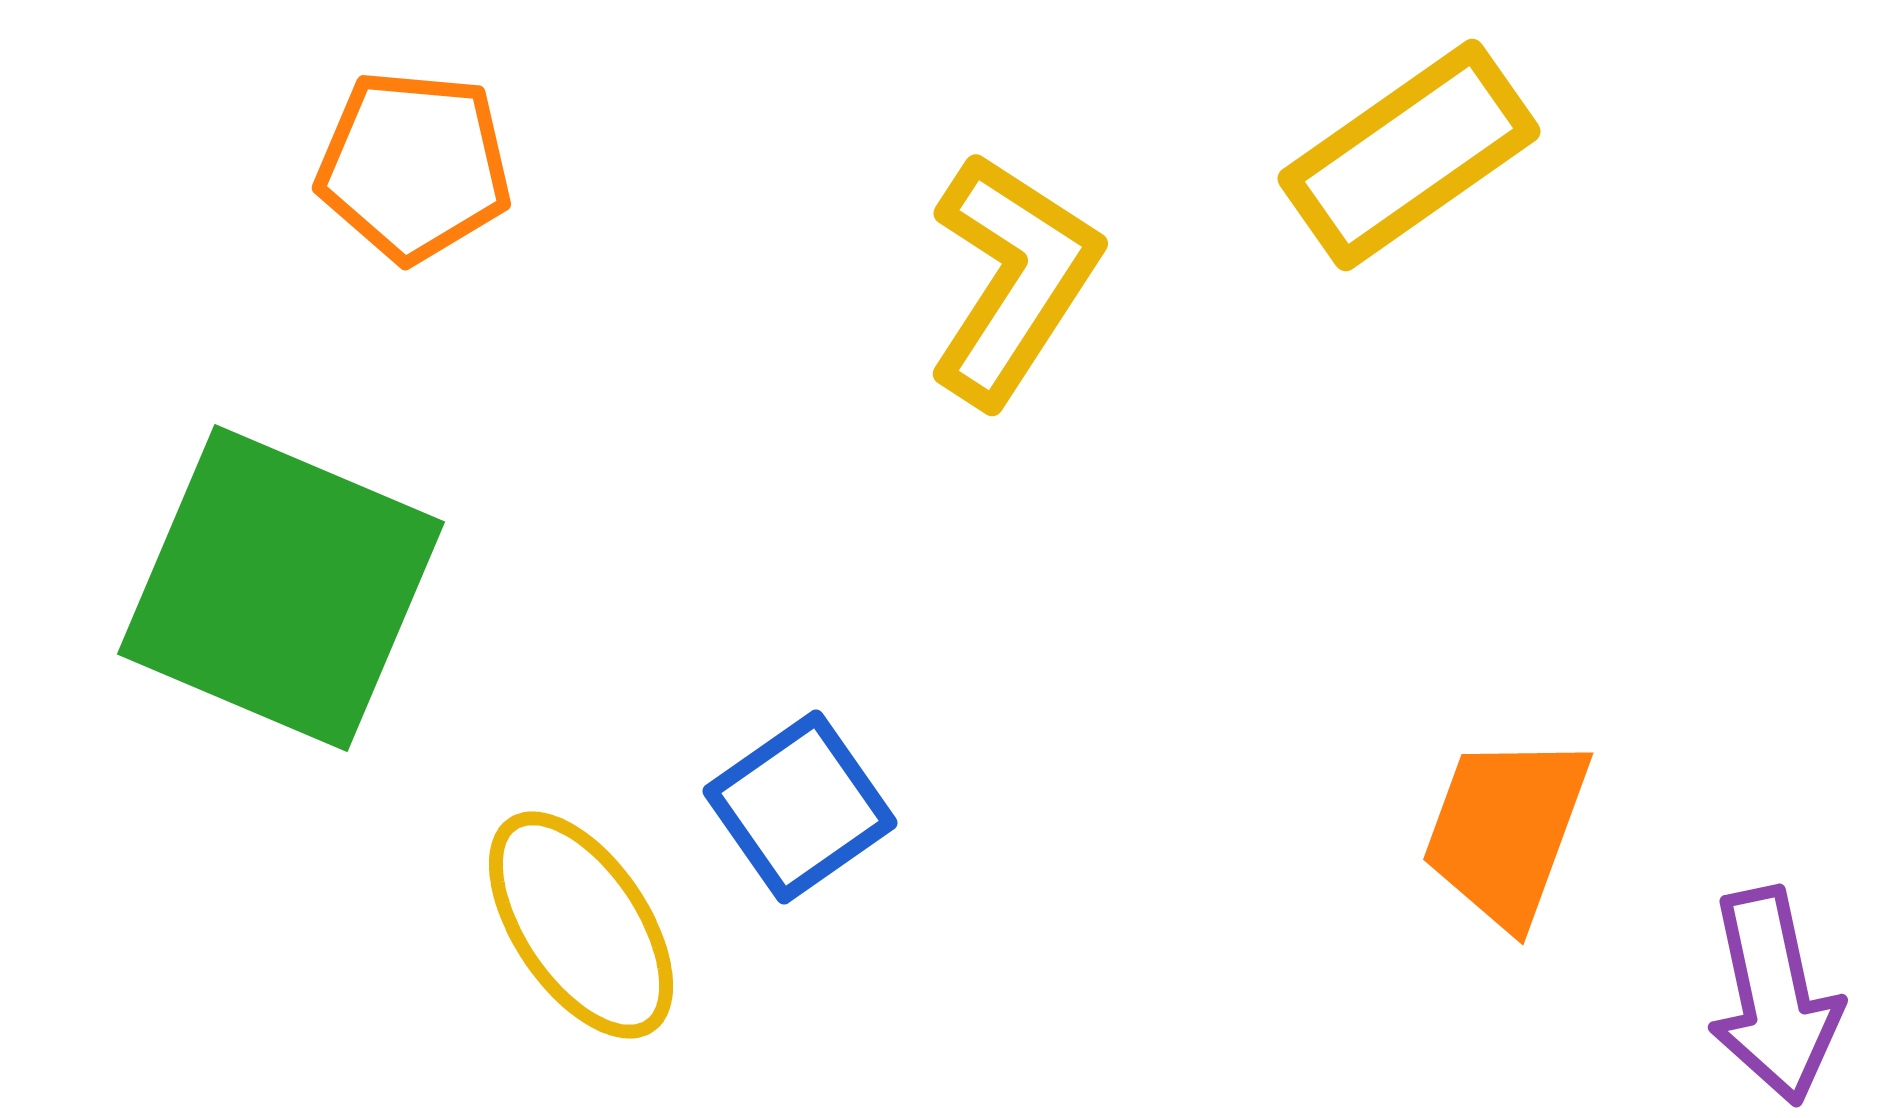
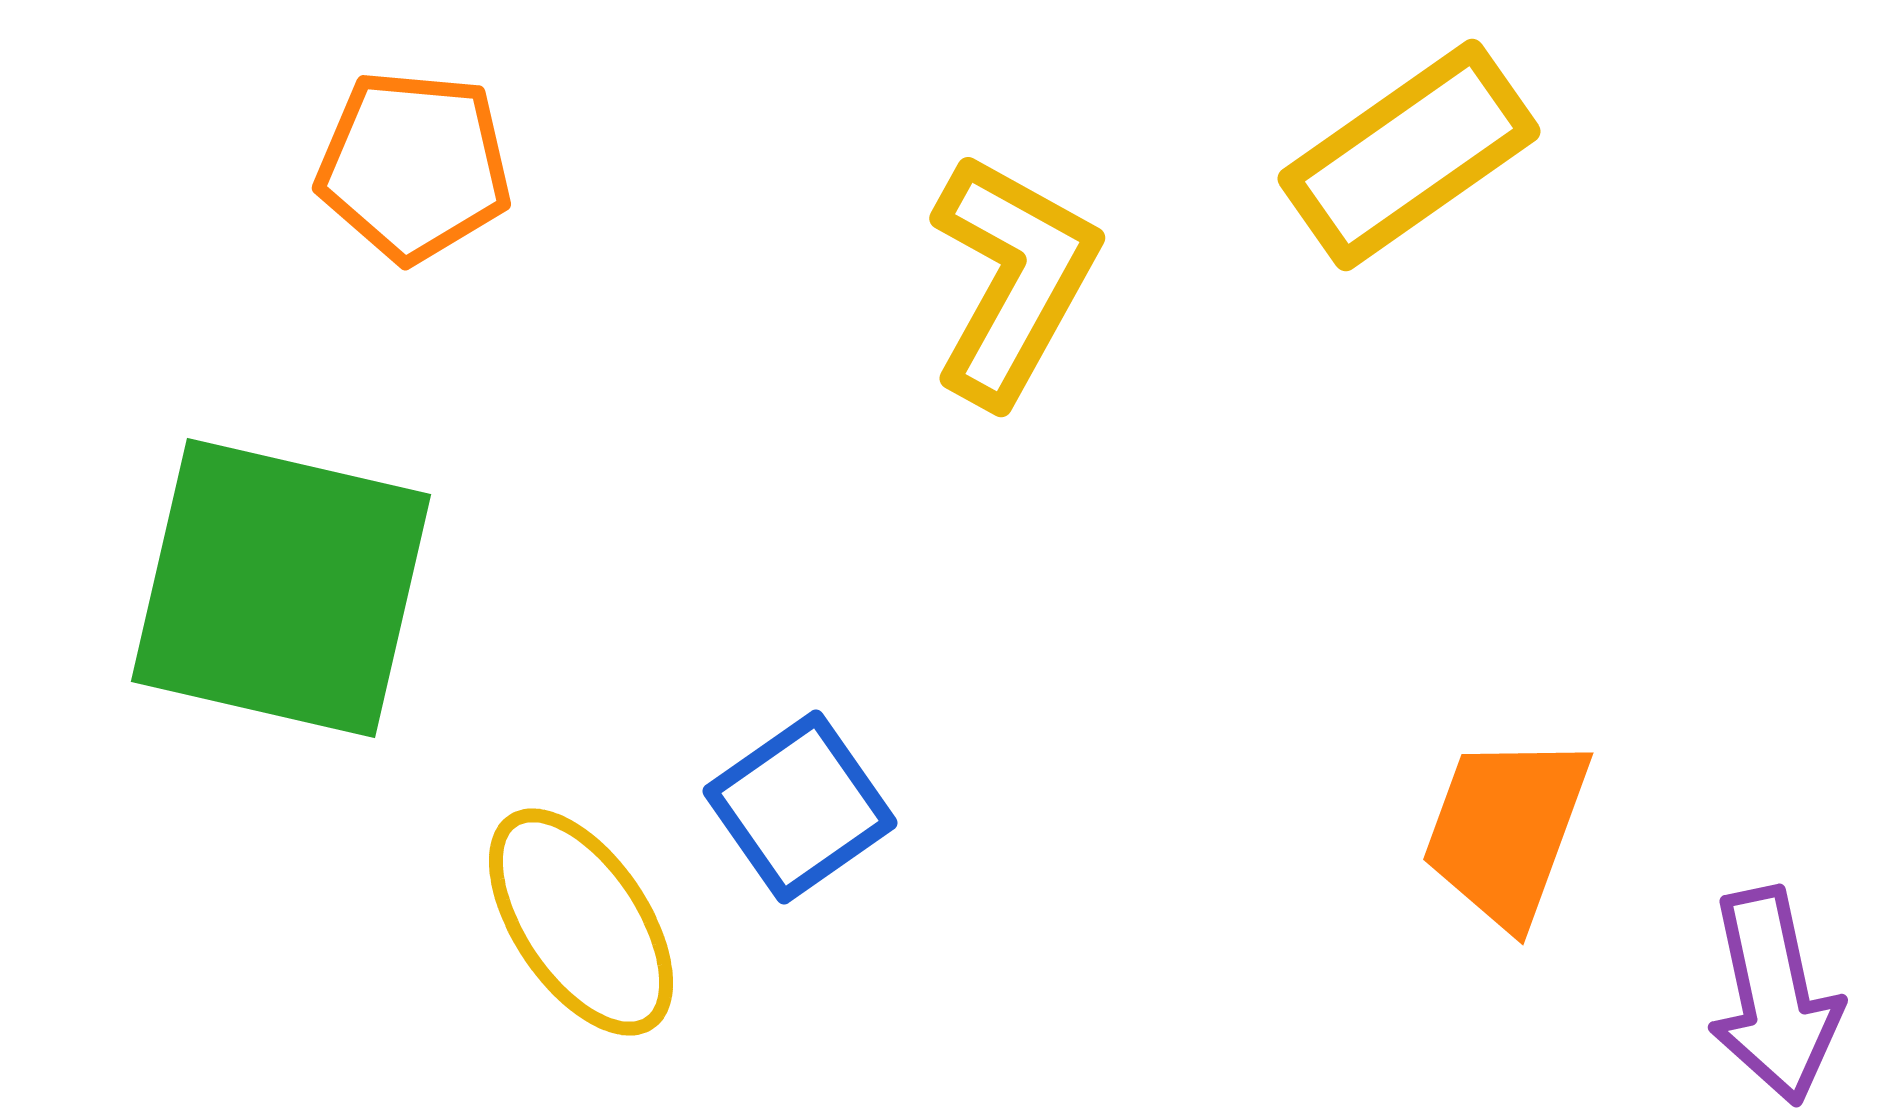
yellow L-shape: rotated 4 degrees counterclockwise
green square: rotated 10 degrees counterclockwise
yellow ellipse: moved 3 px up
